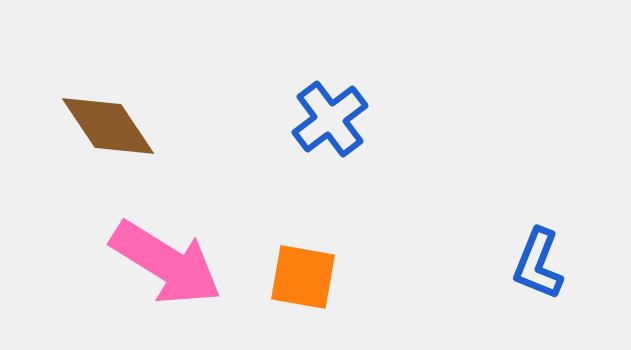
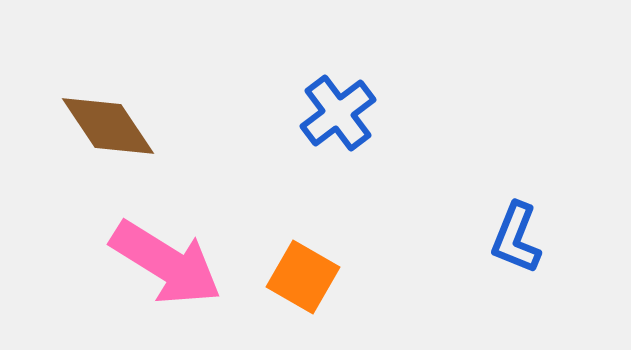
blue cross: moved 8 px right, 6 px up
blue L-shape: moved 22 px left, 26 px up
orange square: rotated 20 degrees clockwise
